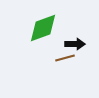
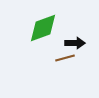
black arrow: moved 1 px up
